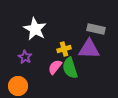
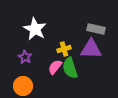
purple triangle: moved 2 px right
orange circle: moved 5 px right
